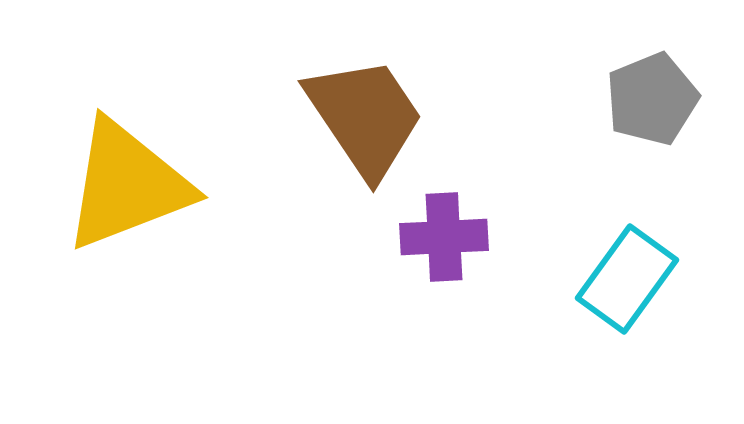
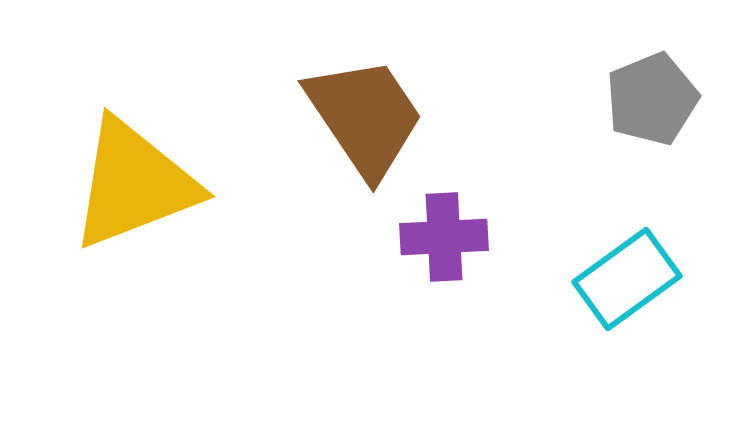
yellow triangle: moved 7 px right, 1 px up
cyan rectangle: rotated 18 degrees clockwise
